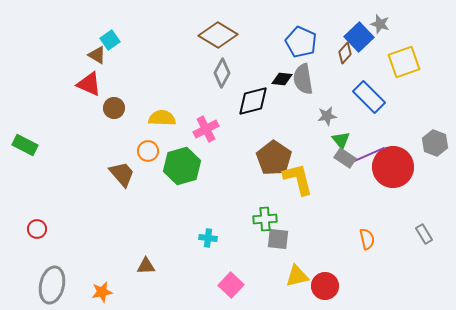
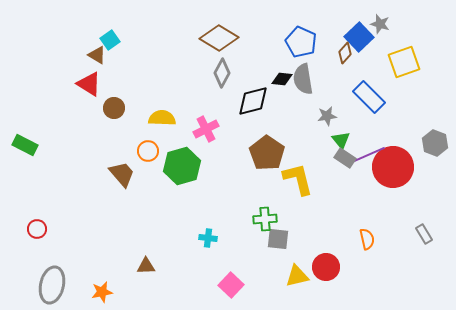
brown diamond at (218, 35): moved 1 px right, 3 px down
red triangle at (89, 84): rotated 8 degrees clockwise
brown pentagon at (274, 158): moved 7 px left, 5 px up
red circle at (325, 286): moved 1 px right, 19 px up
